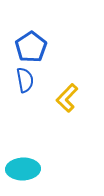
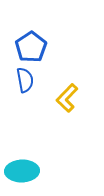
cyan ellipse: moved 1 px left, 2 px down
